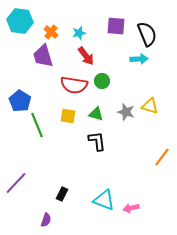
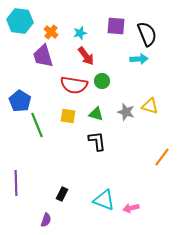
cyan star: moved 1 px right
purple line: rotated 45 degrees counterclockwise
